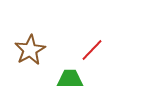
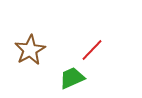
green trapezoid: moved 2 px right, 1 px up; rotated 24 degrees counterclockwise
